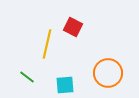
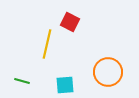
red square: moved 3 px left, 5 px up
orange circle: moved 1 px up
green line: moved 5 px left, 4 px down; rotated 21 degrees counterclockwise
